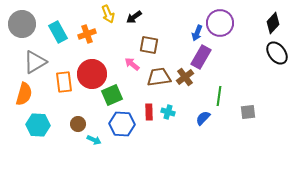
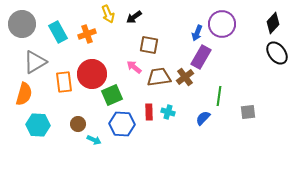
purple circle: moved 2 px right, 1 px down
pink arrow: moved 2 px right, 3 px down
